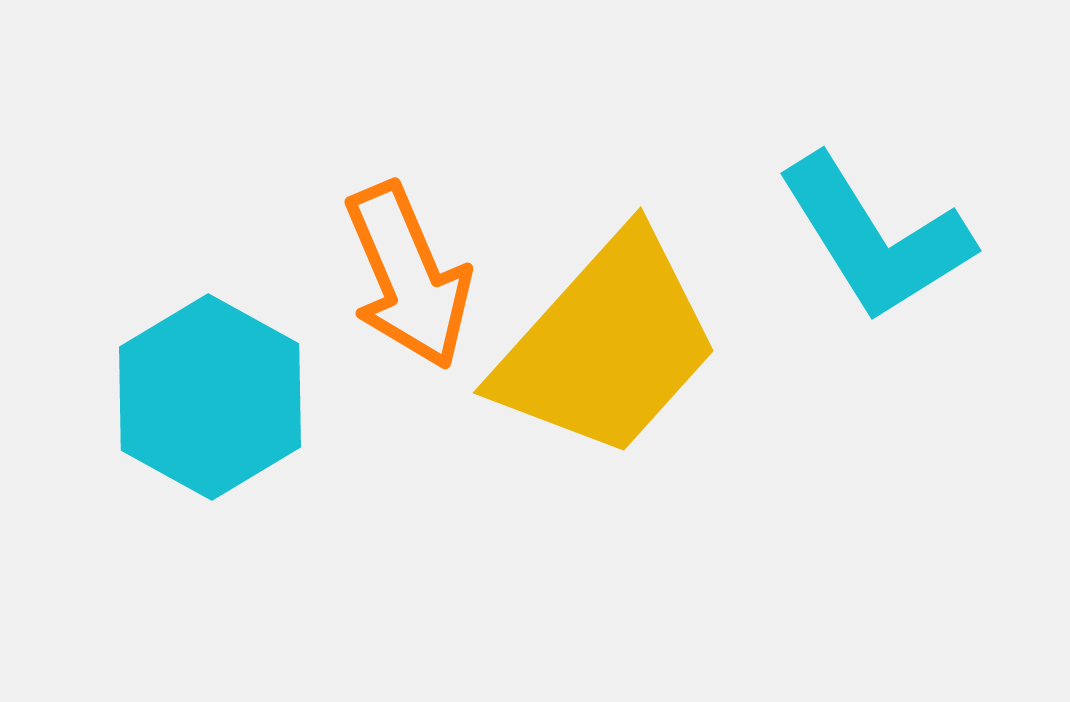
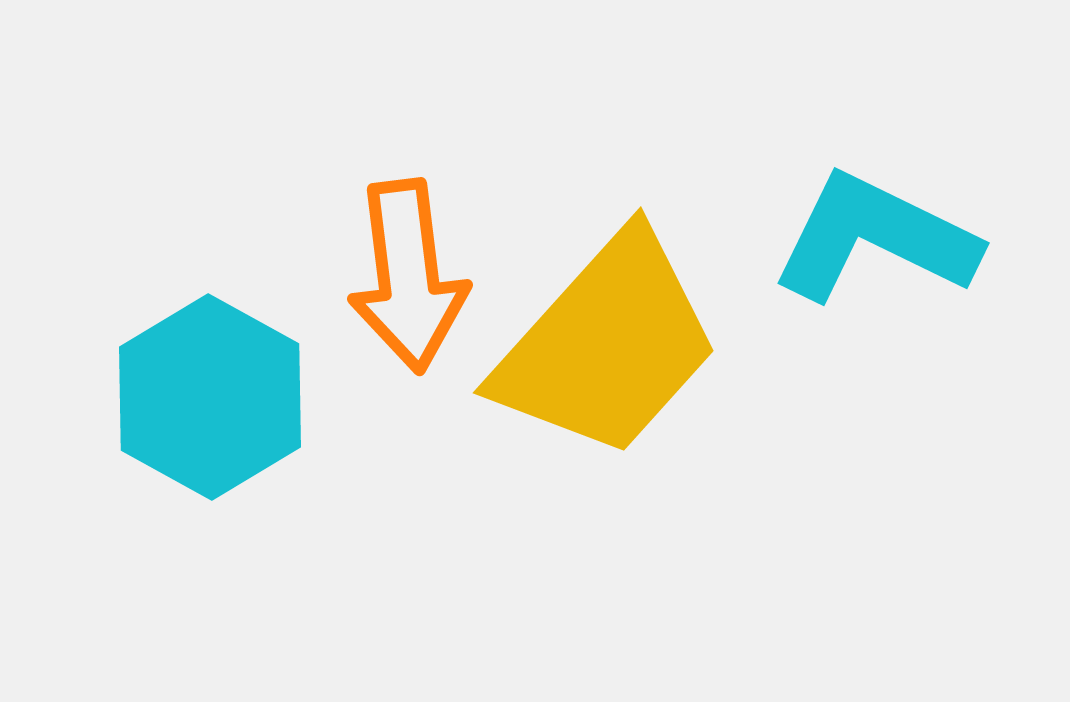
cyan L-shape: rotated 148 degrees clockwise
orange arrow: rotated 16 degrees clockwise
